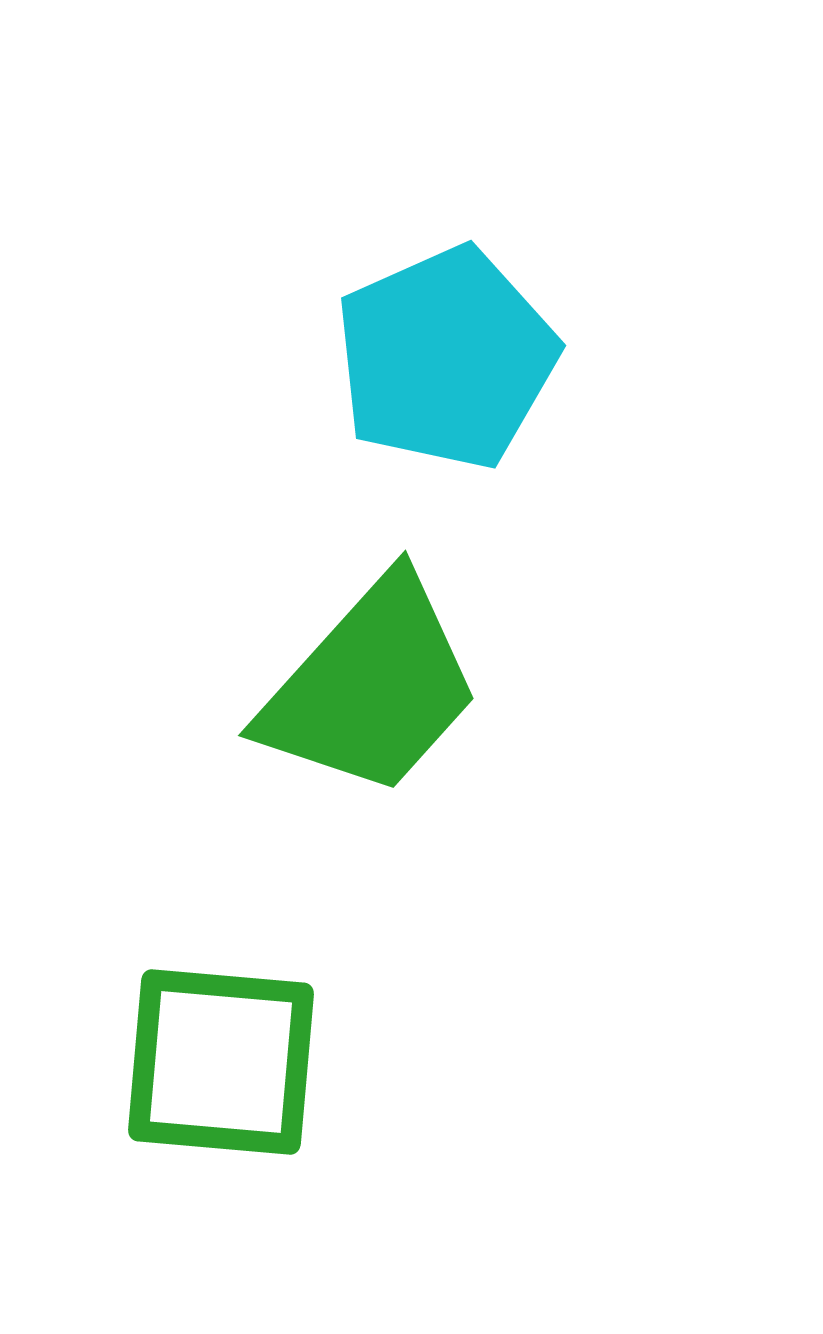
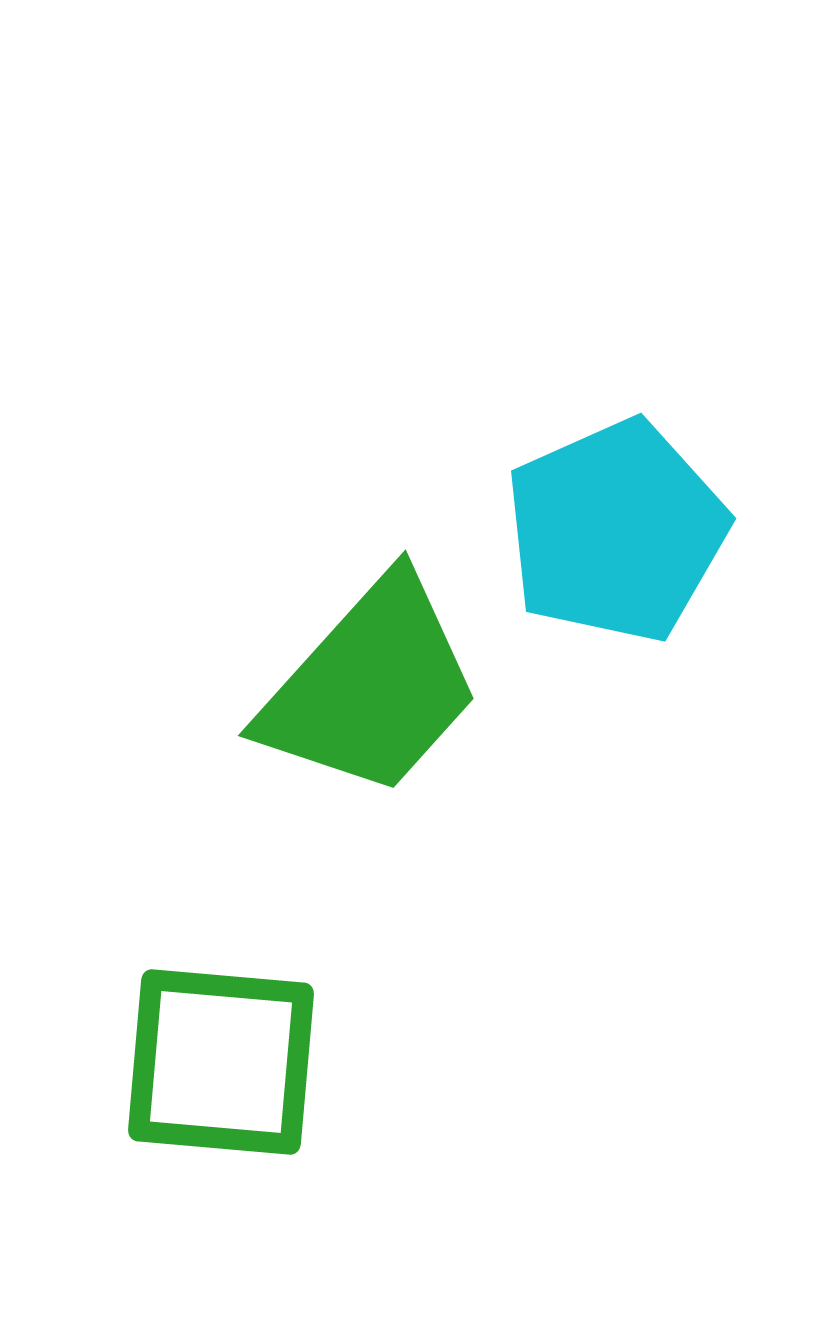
cyan pentagon: moved 170 px right, 173 px down
